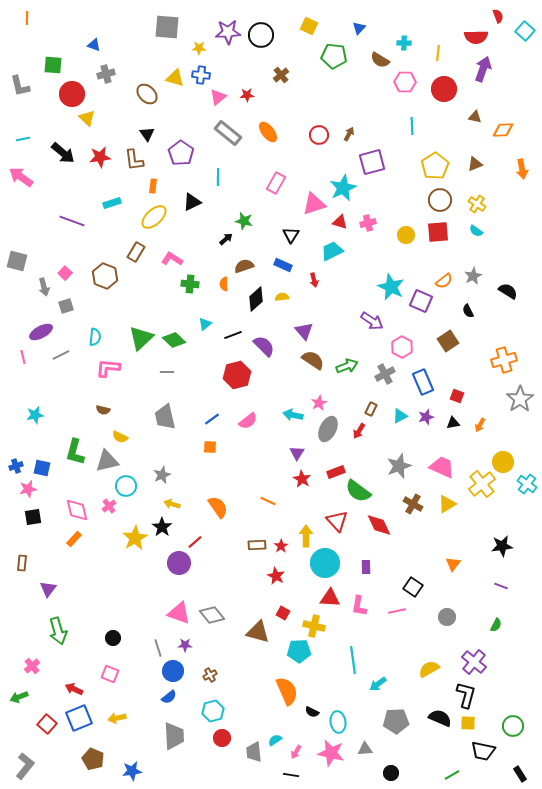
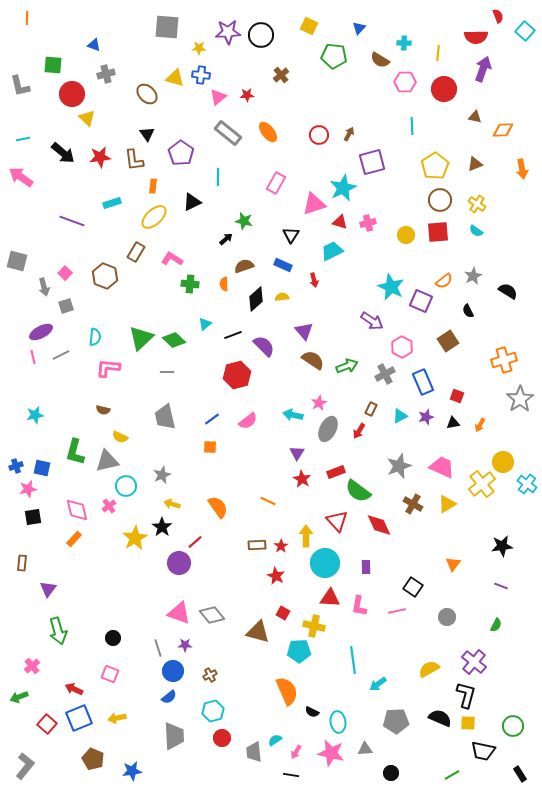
pink line at (23, 357): moved 10 px right
